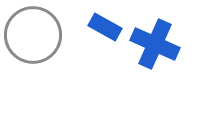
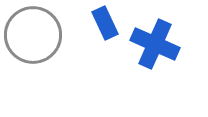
blue rectangle: moved 4 px up; rotated 36 degrees clockwise
